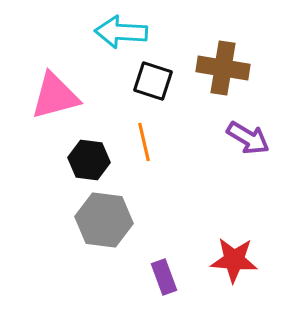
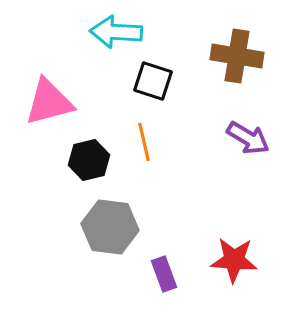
cyan arrow: moved 5 px left
brown cross: moved 14 px right, 12 px up
pink triangle: moved 6 px left, 6 px down
black hexagon: rotated 21 degrees counterclockwise
gray hexagon: moved 6 px right, 7 px down
purple rectangle: moved 3 px up
